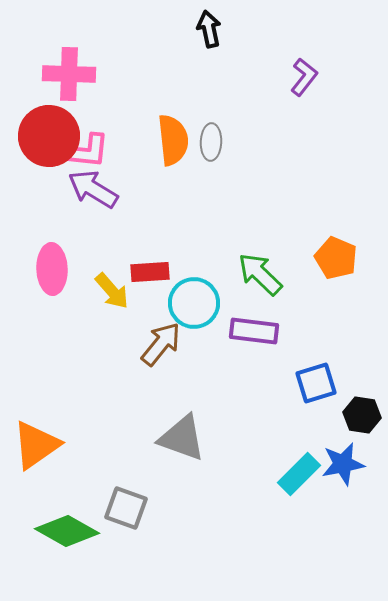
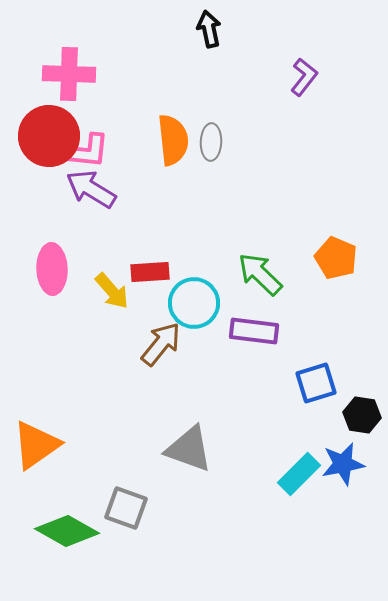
purple arrow: moved 2 px left
gray triangle: moved 7 px right, 11 px down
